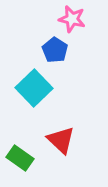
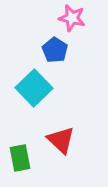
pink star: moved 1 px up
green rectangle: rotated 44 degrees clockwise
